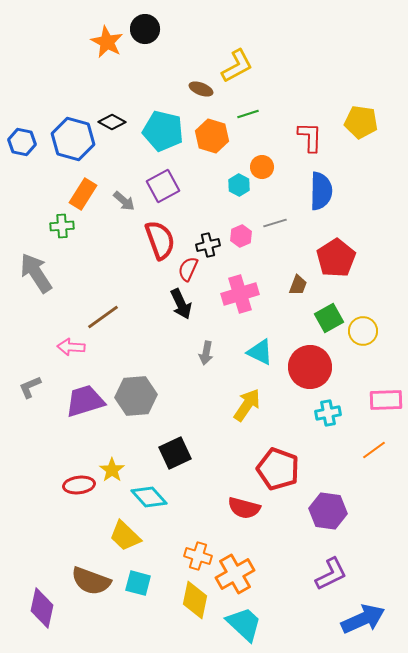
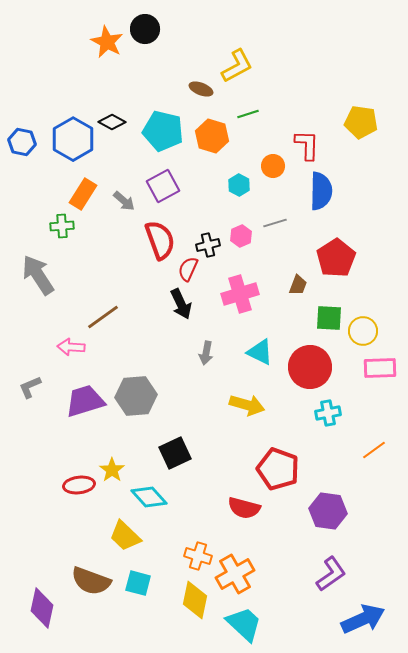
red L-shape at (310, 137): moved 3 px left, 8 px down
blue hexagon at (73, 139): rotated 15 degrees clockwise
orange circle at (262, 167): moved 11 px right, 1 px up
gray arrow at (36, 273): moved 2 px right, 2 px down
green square at (329, 318): rotated 32 degrees clockwise
pink rectangle at (386, 400): moved 6 px left, 32 px up
yellow arrow at (247, 405): rotated 72 degrees clockwise
purple L-shape at (331, 574): rotated 9 degrees counterclockwise
